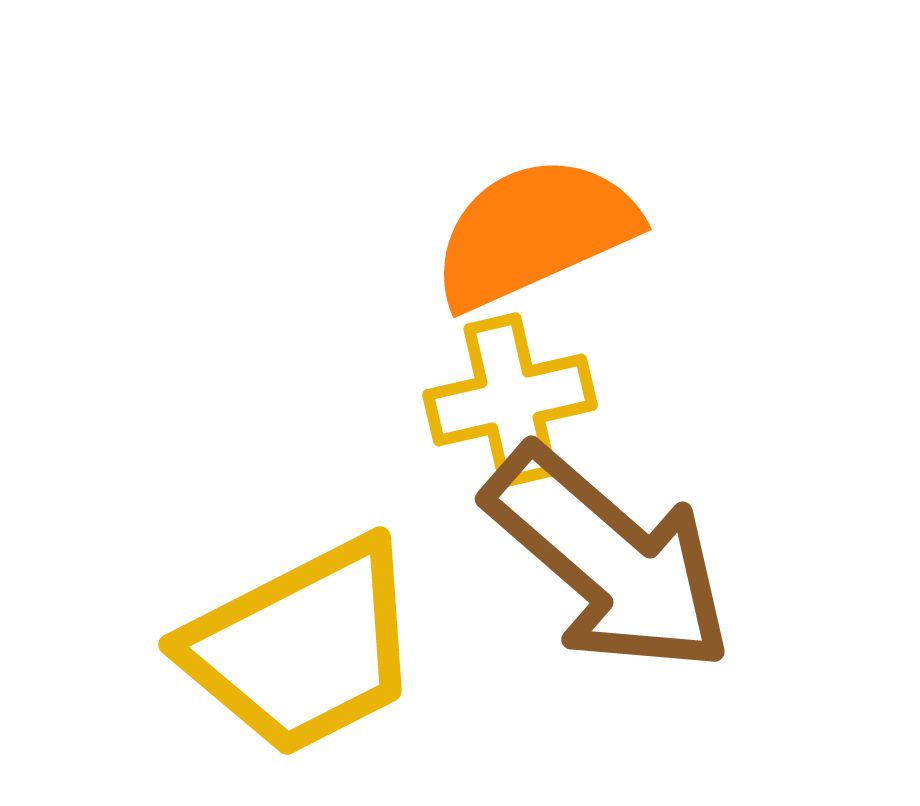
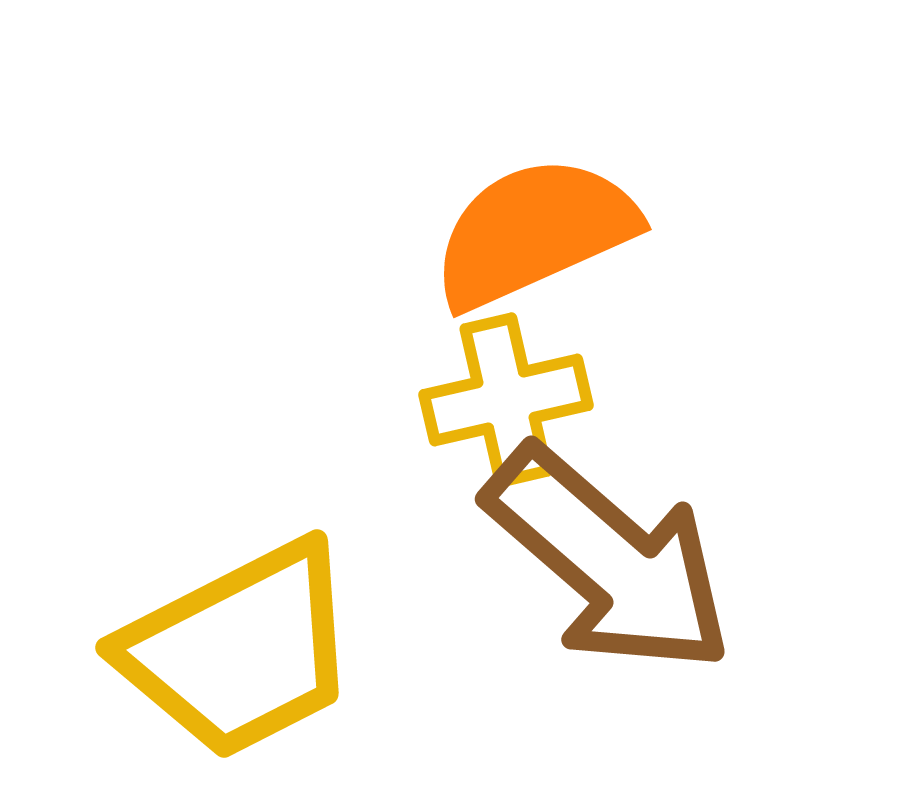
yellow cross: moved 4 px left
yellow trapezoid: moved 63 px left, 3 px down
